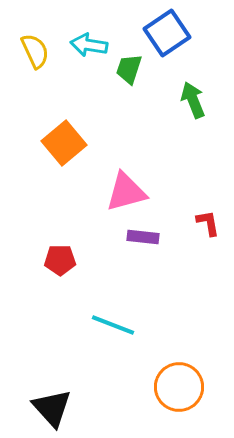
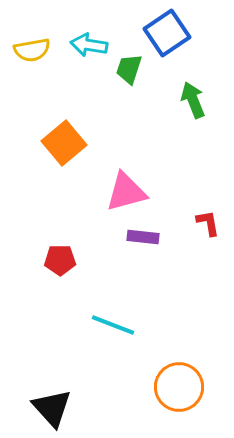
yellow semicircle: moved 3 px left, 1 px up; rotated 105 degrees clockwise
